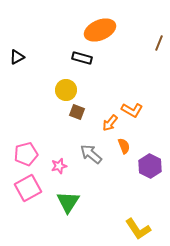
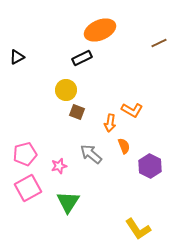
brown line: rotated 42 degrees clockwise
black rectangle: rotated 42 degrees counterclockwise
orange arrow: rotated 30 degrees counterclockwise
pink pentagon: moved 1 px left
